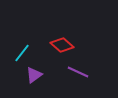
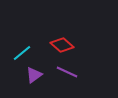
cyan line: rotated 12 degrees clockwise
purple line: moved 11 px left
